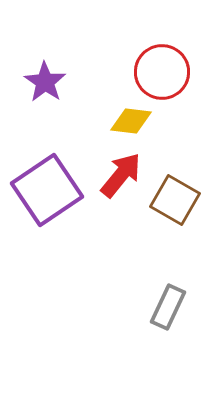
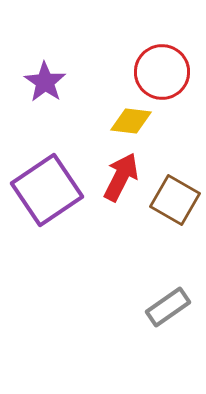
red arrow: moved 2 px down; rotated 12 degrees counterclockwise
gray rectangle: rotated 30 degrees clockwise
